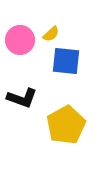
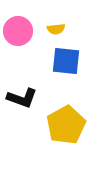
yellow semicircle: moved 5 px right, 5 px up; rotated 36 degrees clockwise
pink circle: moved 2 px left, 9 px up
